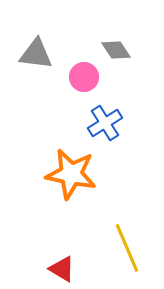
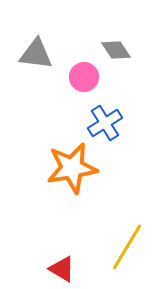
orange star: moved 1 px right, 6 px up; rotated 21 degrees counterclockwise
yellow line: moved 1 px up; rotated 54 degrees clockwise
